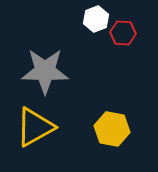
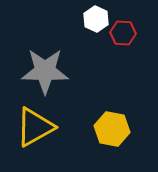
white hexagon: rotated 15 degrees counterclockwise
